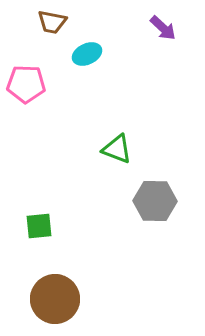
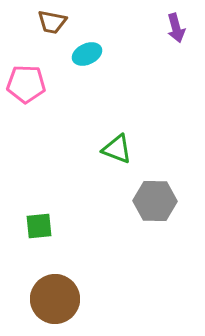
purple arrow: moved 13 px right; rotated 32 degrees clockwise
